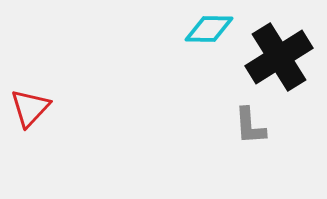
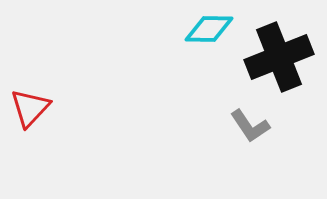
black cross: rotated 10 degrees clockwise
gray L-shape: rotated 30 degrees counterclockwise
